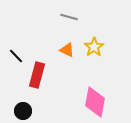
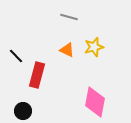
yellow star: rotated 18 degrees clockwise
